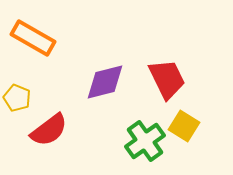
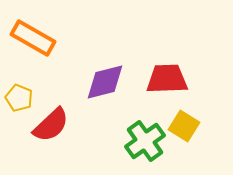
red trapezoid: rotated 66 degrees counterclockwise
yellow pentagon: moved 2 px right
red semicircle: moved 2 px right, 5 px up; rotated 6 degrees counterclockwise
